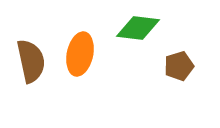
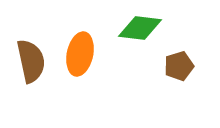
green diamond: moved 2 px right
